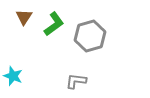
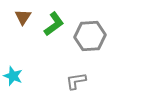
brown triangle: moved 1 px left
gray hexagon: rotated 12 degrees clockwise
gray L-shape: rotated 15 degrees counterclockwise
